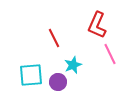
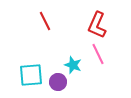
red line: moved 9 px left, 17 px up
pink line: moved 12 px left
cyan star: rotated 30 degrees counterclockwise
